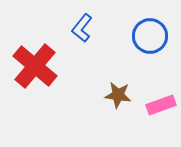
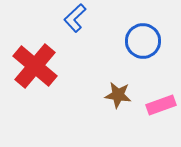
blue L-shape: moved 7 px left, 10 px up; rotated 8 degrees clockwise
blue circle: moved 7 px left, 5 px down
